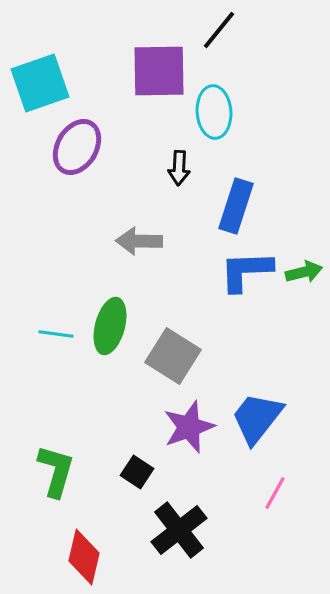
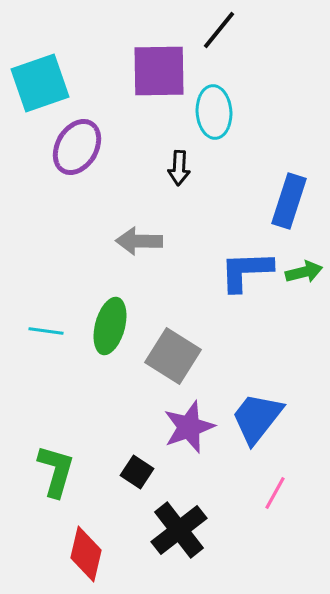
blue rectangle: moved 53 px right, 5 px up
cyan line: moved 10 px left, 3 px up
red diamond: moved 2 px right, 3 px up
